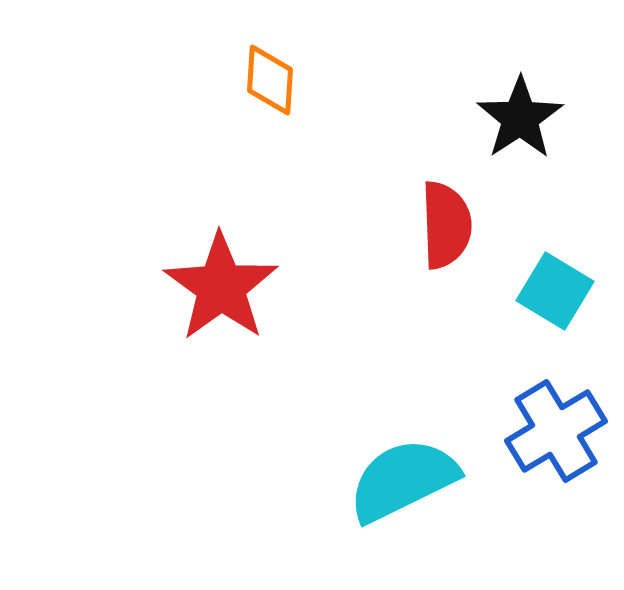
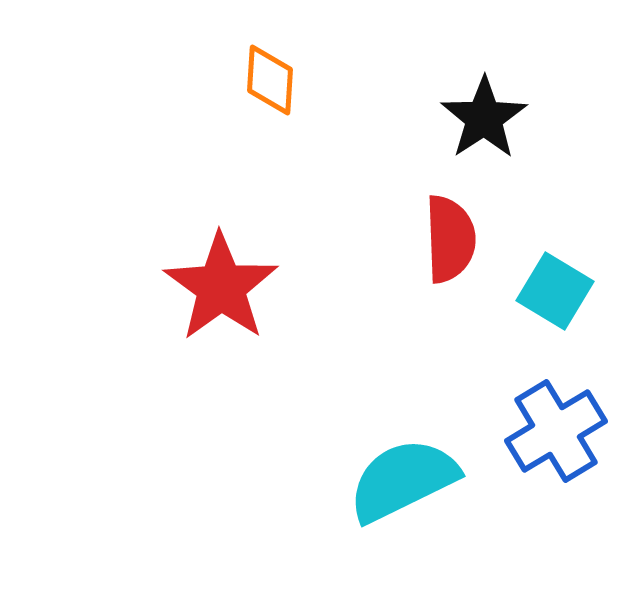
black star: moved 36 px left
red semicircle: moved 4 px right, 14 px down
